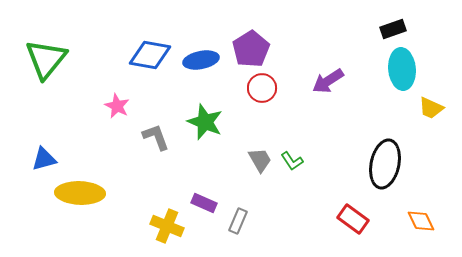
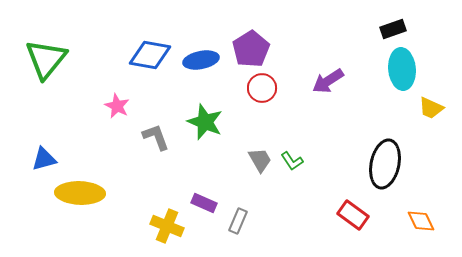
red rectangle: moved 4 px up
